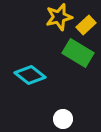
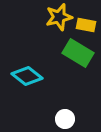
yellow rectangle: rotated 54 degrees clockwise
cyan diamond: moved 3 px left, 1 px down
white circle: moved 2 px right
